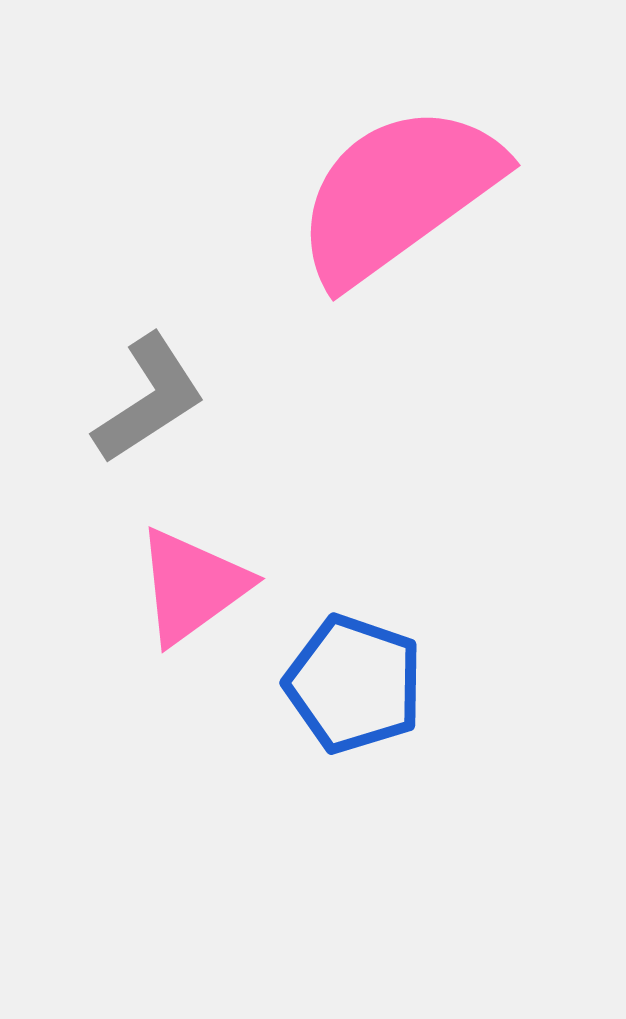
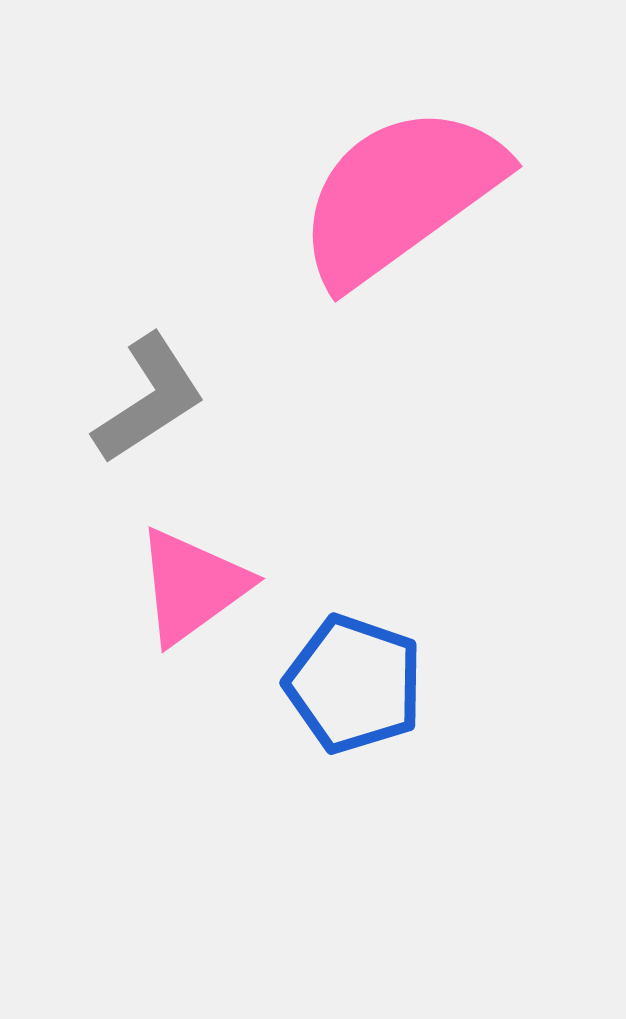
pink semicircle: moved 2 px right, 1 px down
